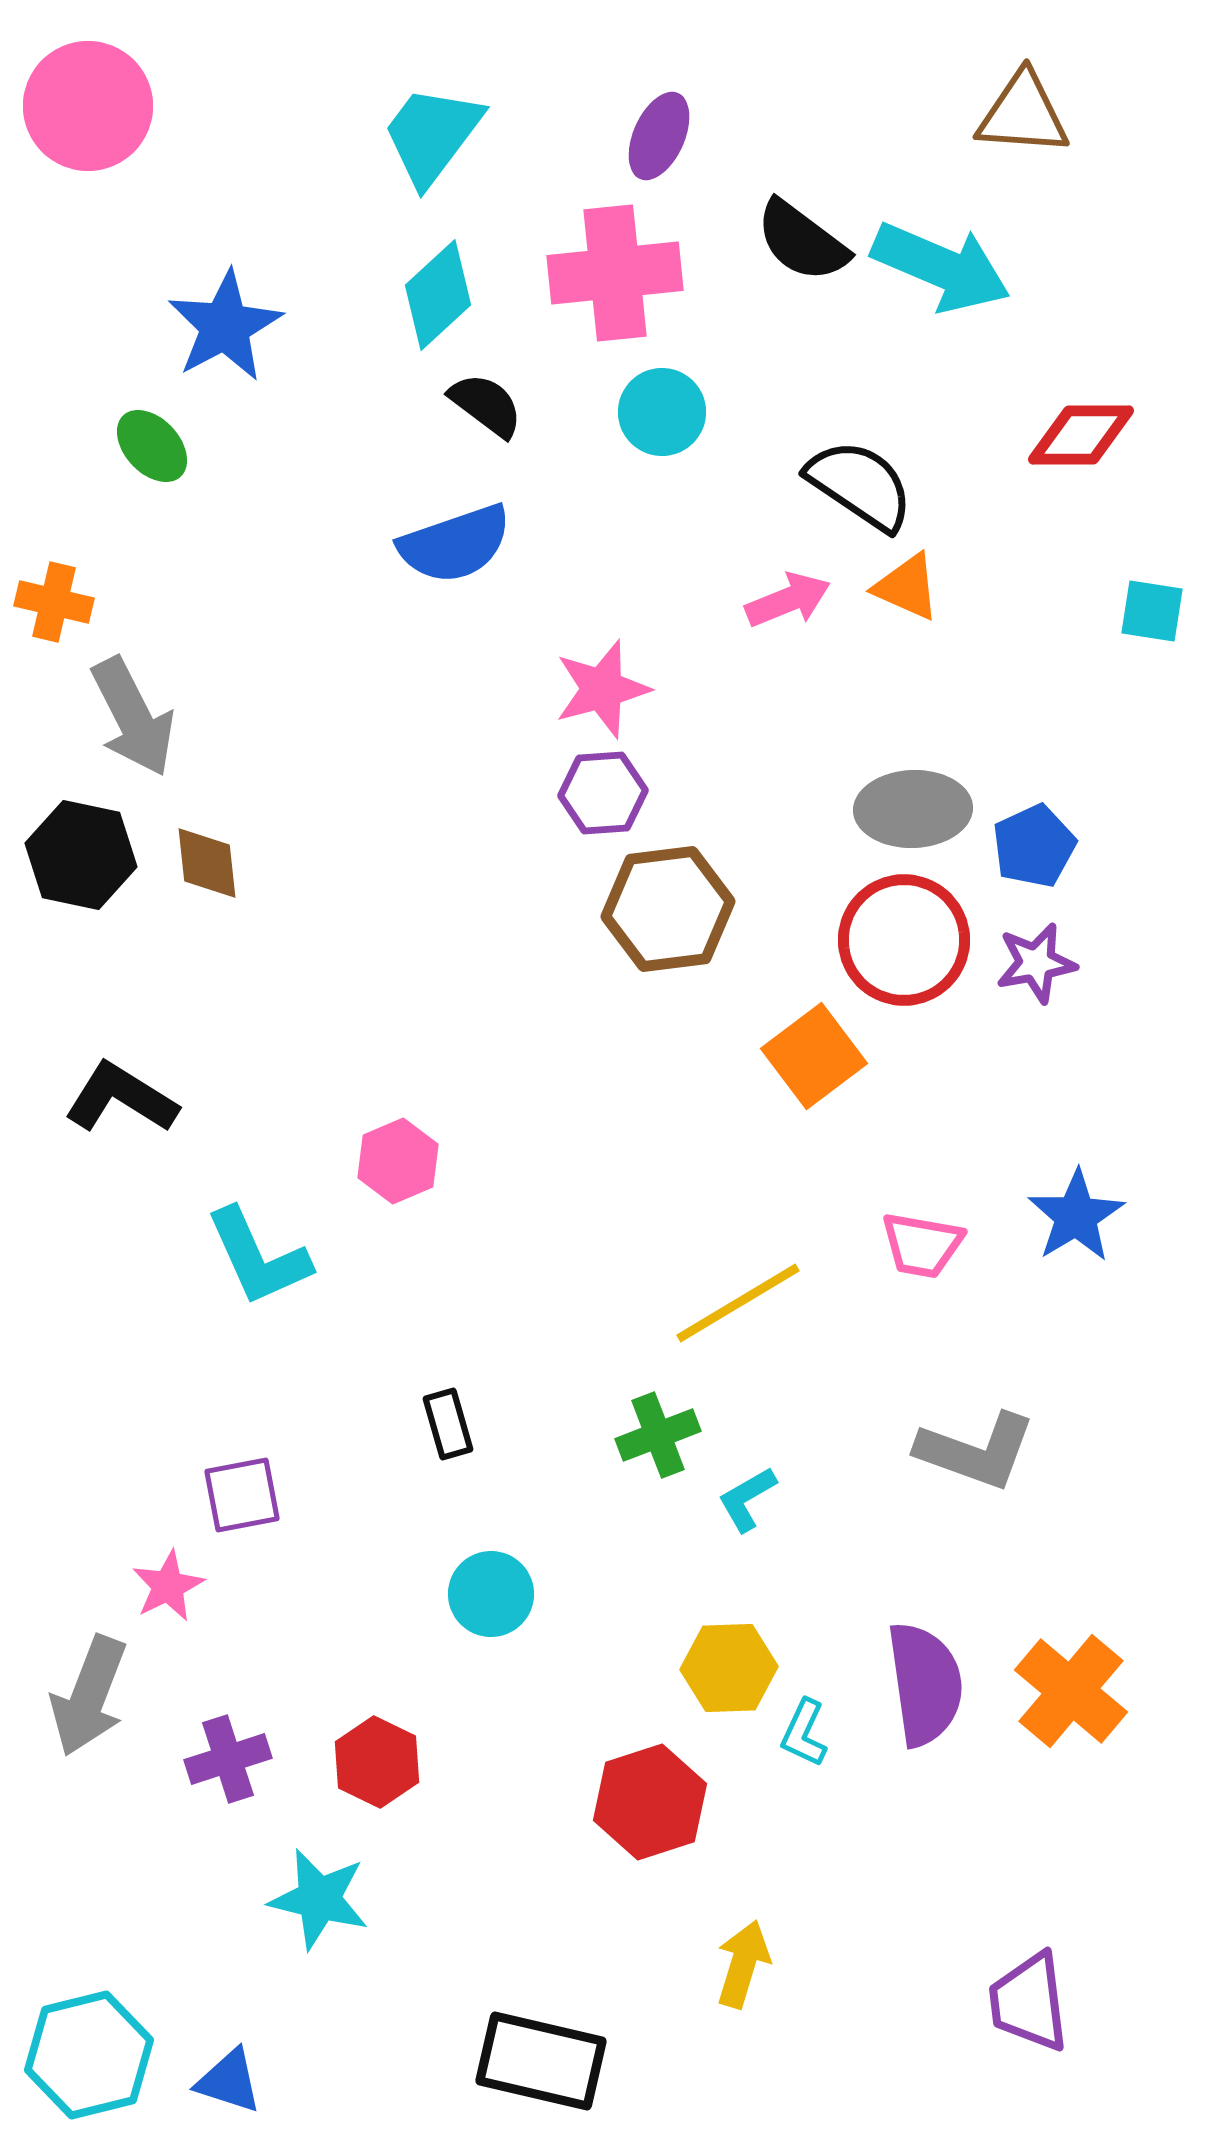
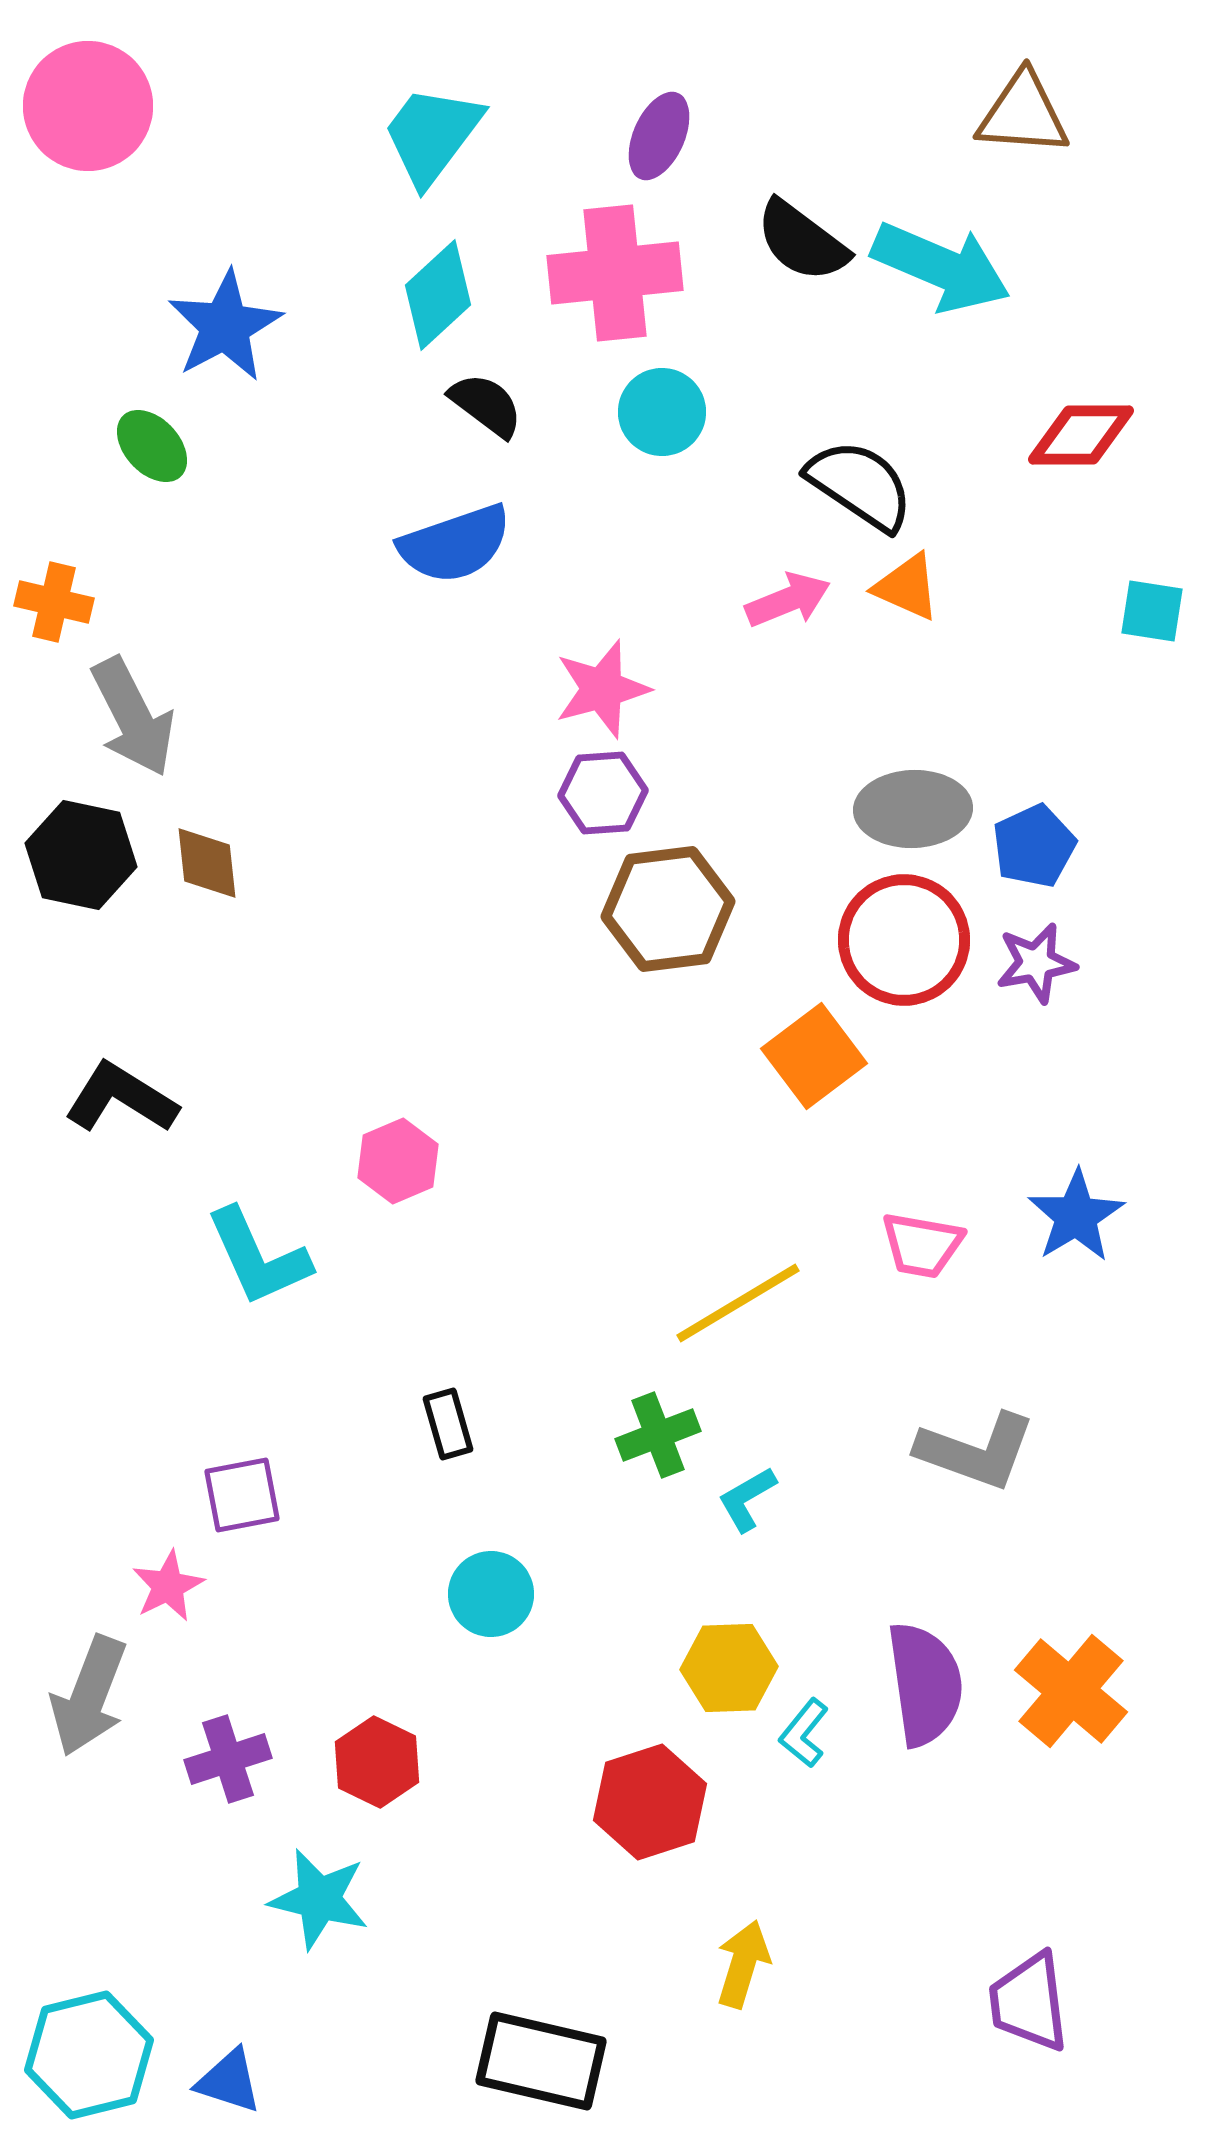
cyan L-shape at (804, 1733): rotated 14 degrees clockwise
